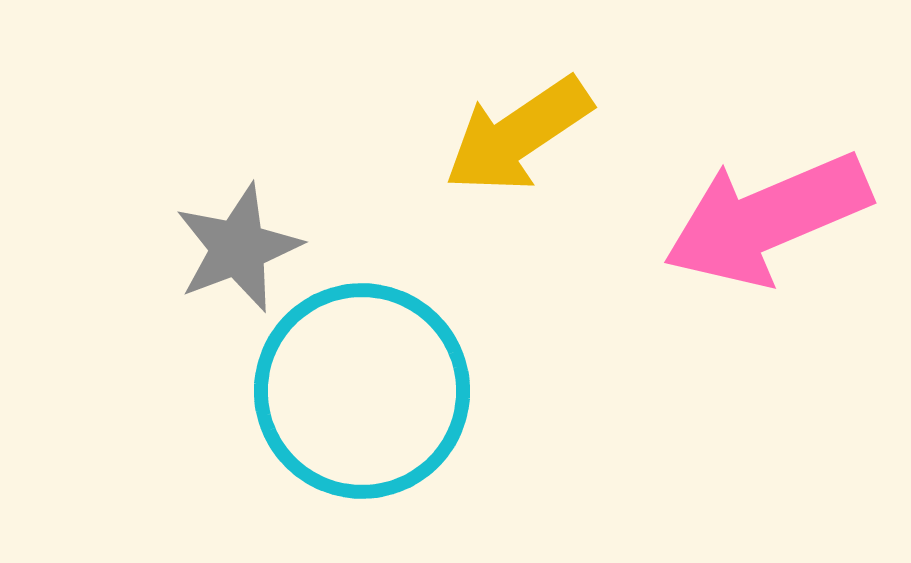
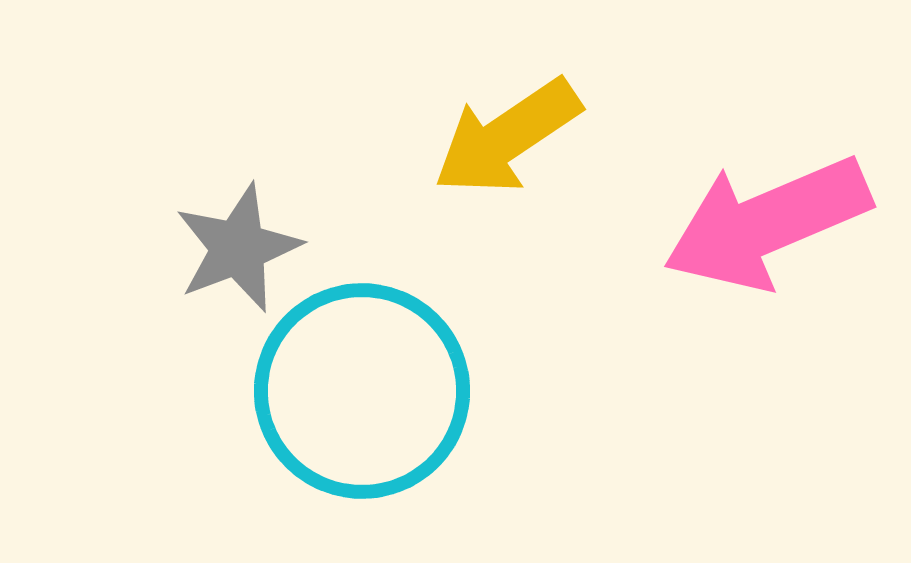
yellow arrow: moved 11 px left, 2 px down
pink arrow: moved 4 px down
